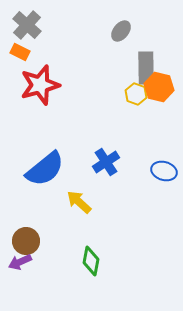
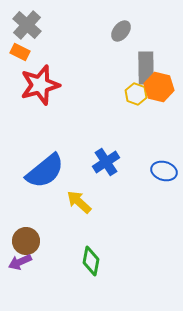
blue semicircle: moved 2 px down
